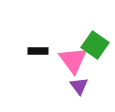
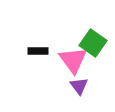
green square: moved 2 px left, 2 px up
